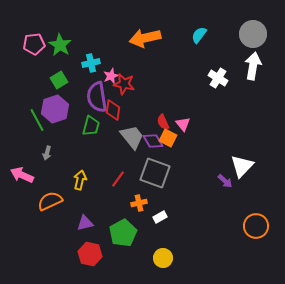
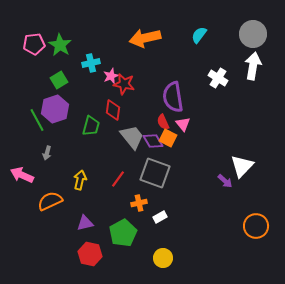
purple semicircle: moved 76 px right
